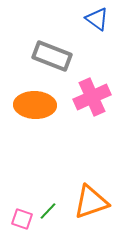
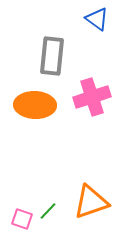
gray rectangle: rotated 75 degrees clockwise
pink cross: rotated 6 degrees clockwise
